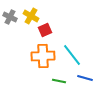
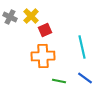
yellow cross: rotated 14 degrees clockwise
cyan line: moved 10 px right, 8 px up; rotated 25 degrees clockwise
blue line: rotated 21 degrees clockwise
